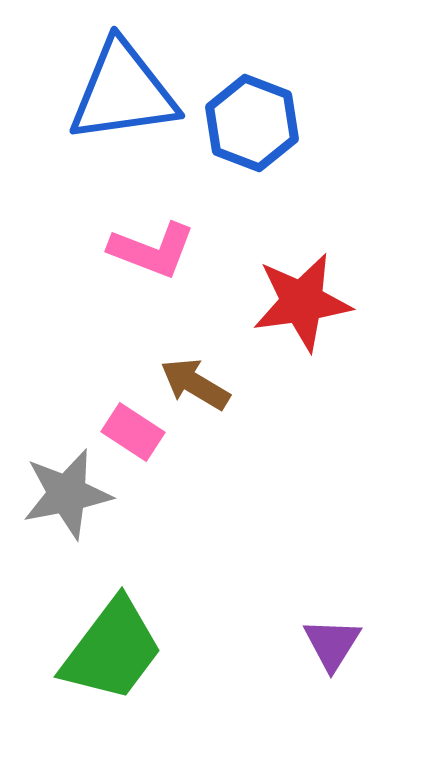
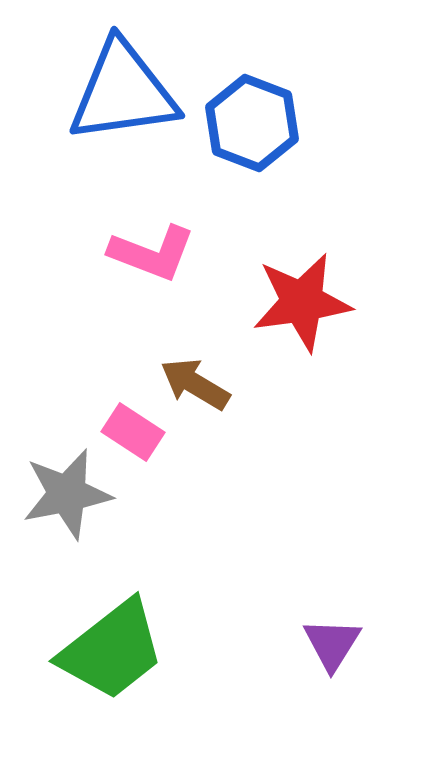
pink L-shape: moved 3 px down
green trapezoid: rotated 15 degrees clockwise
